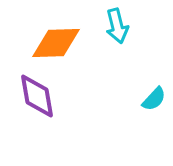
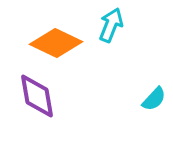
cyan arrow: moved 6 px left, 1 px up; rotated 144 degrees counterclockwise
orange diamond: rotated 27 degrees clockwise
